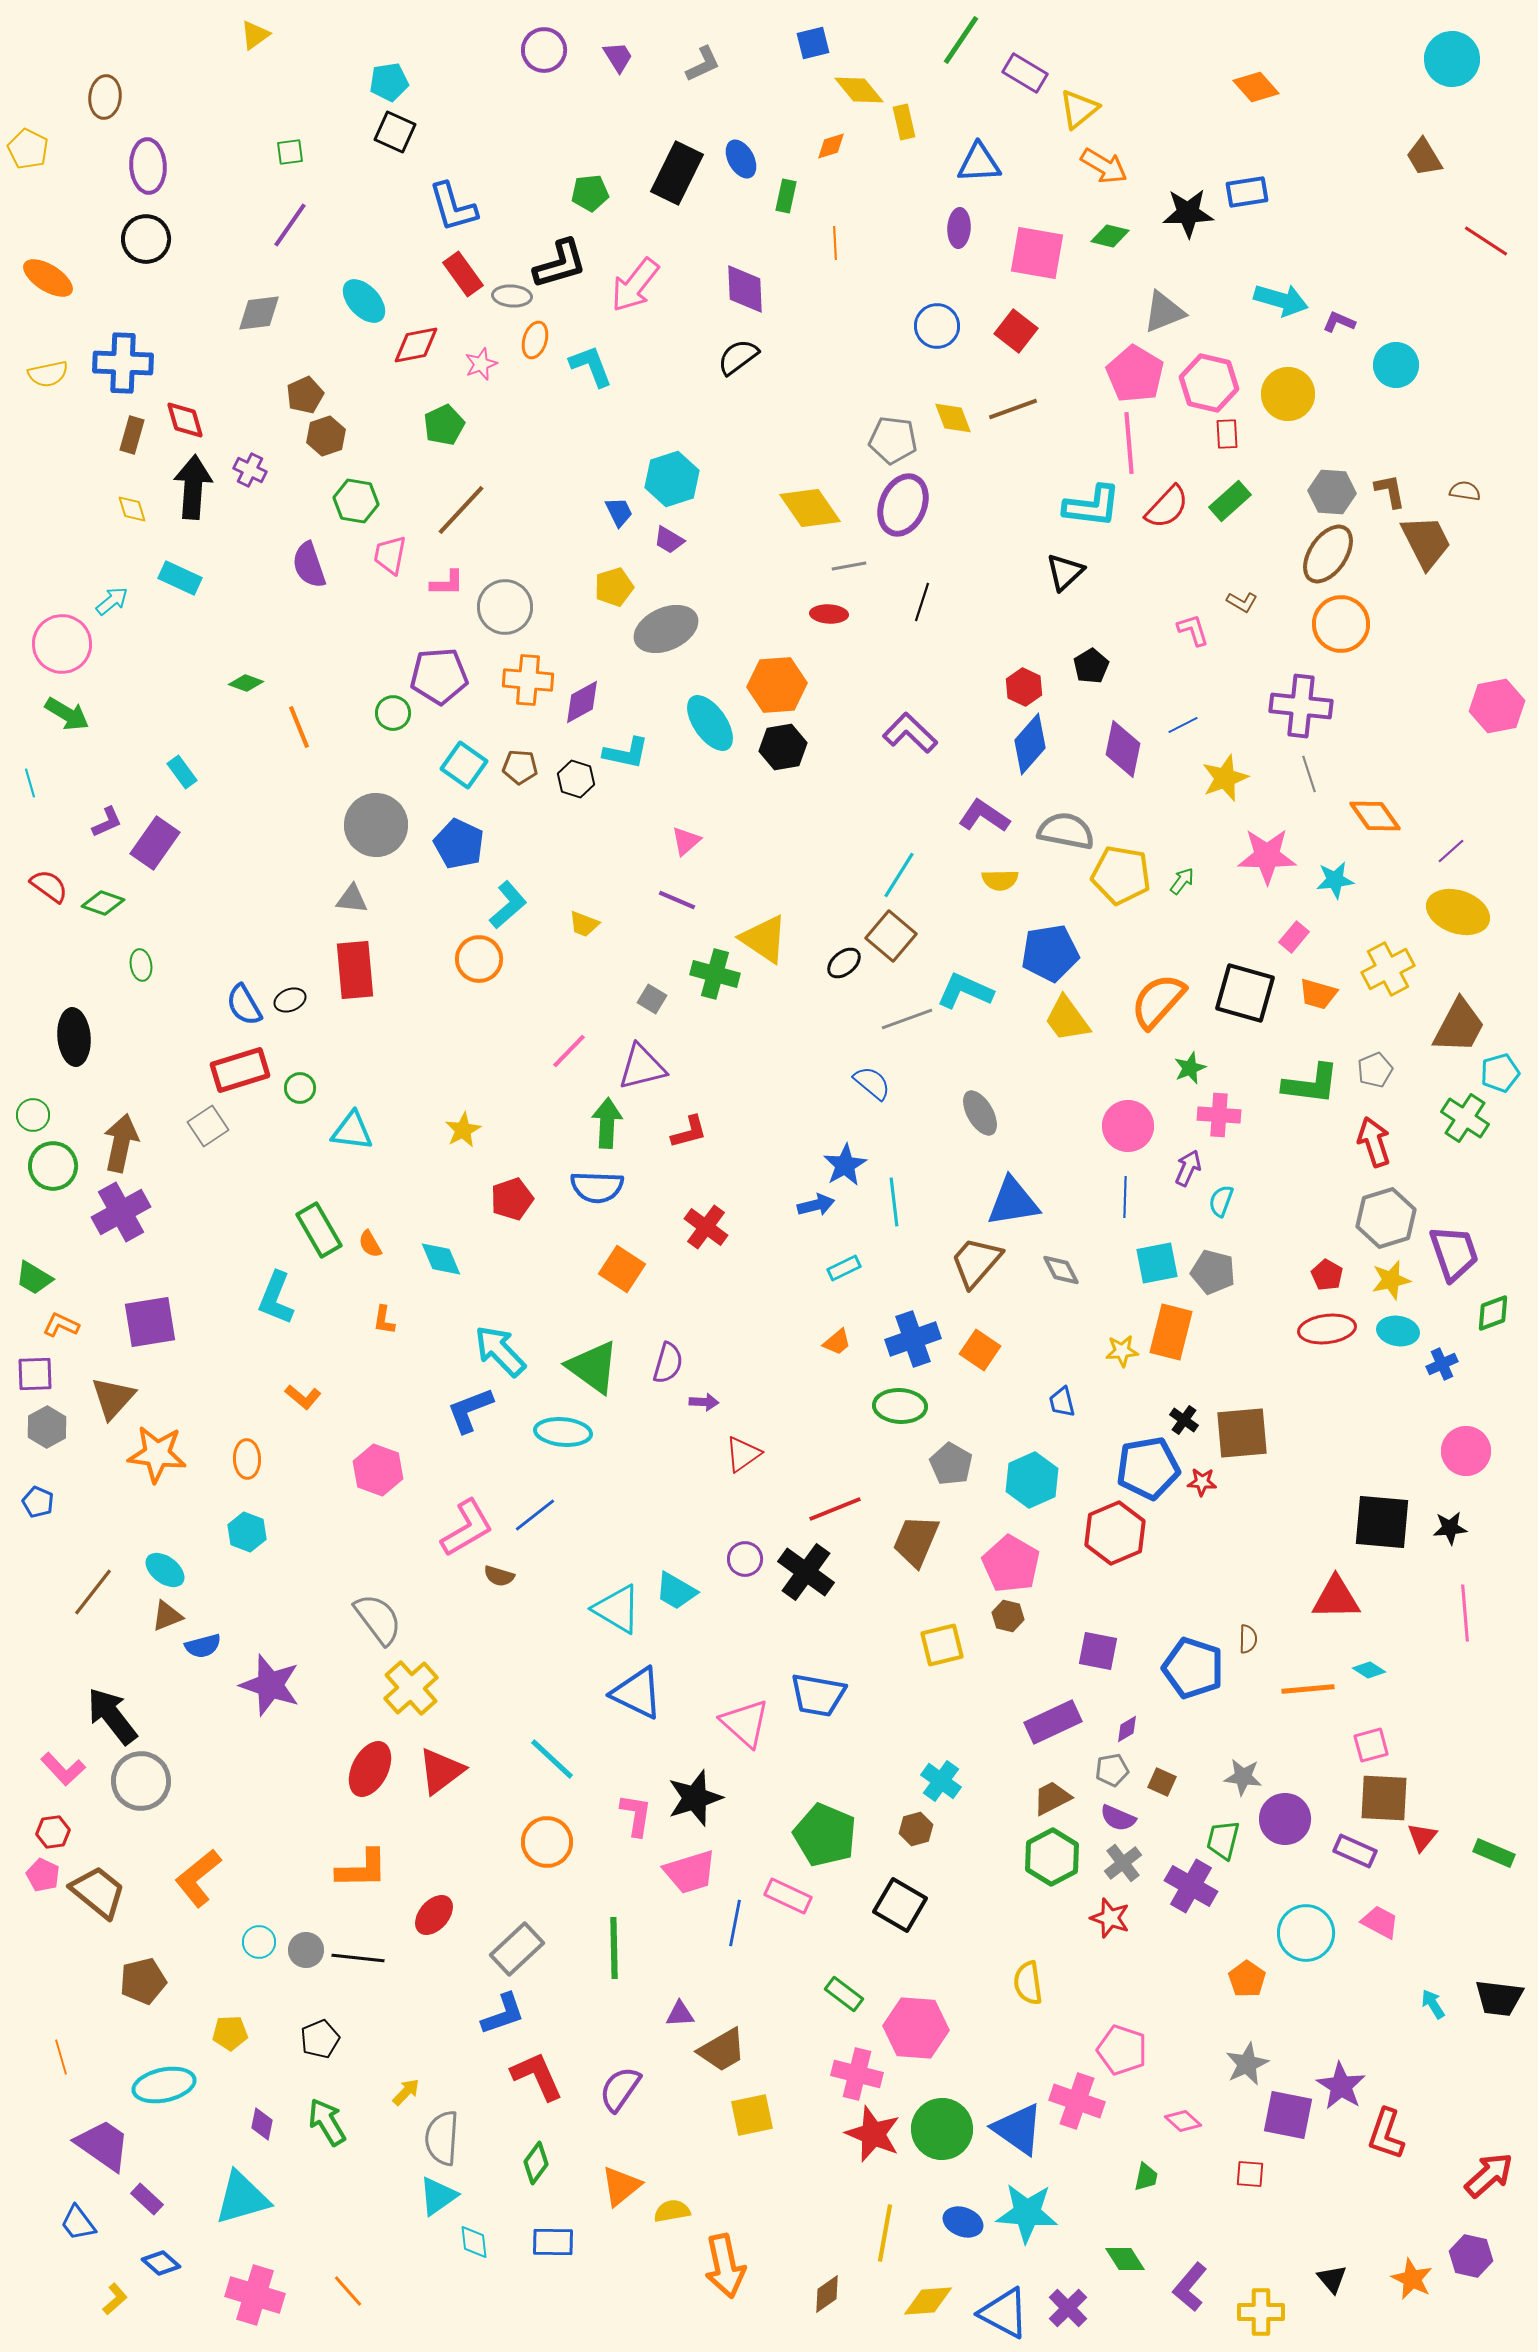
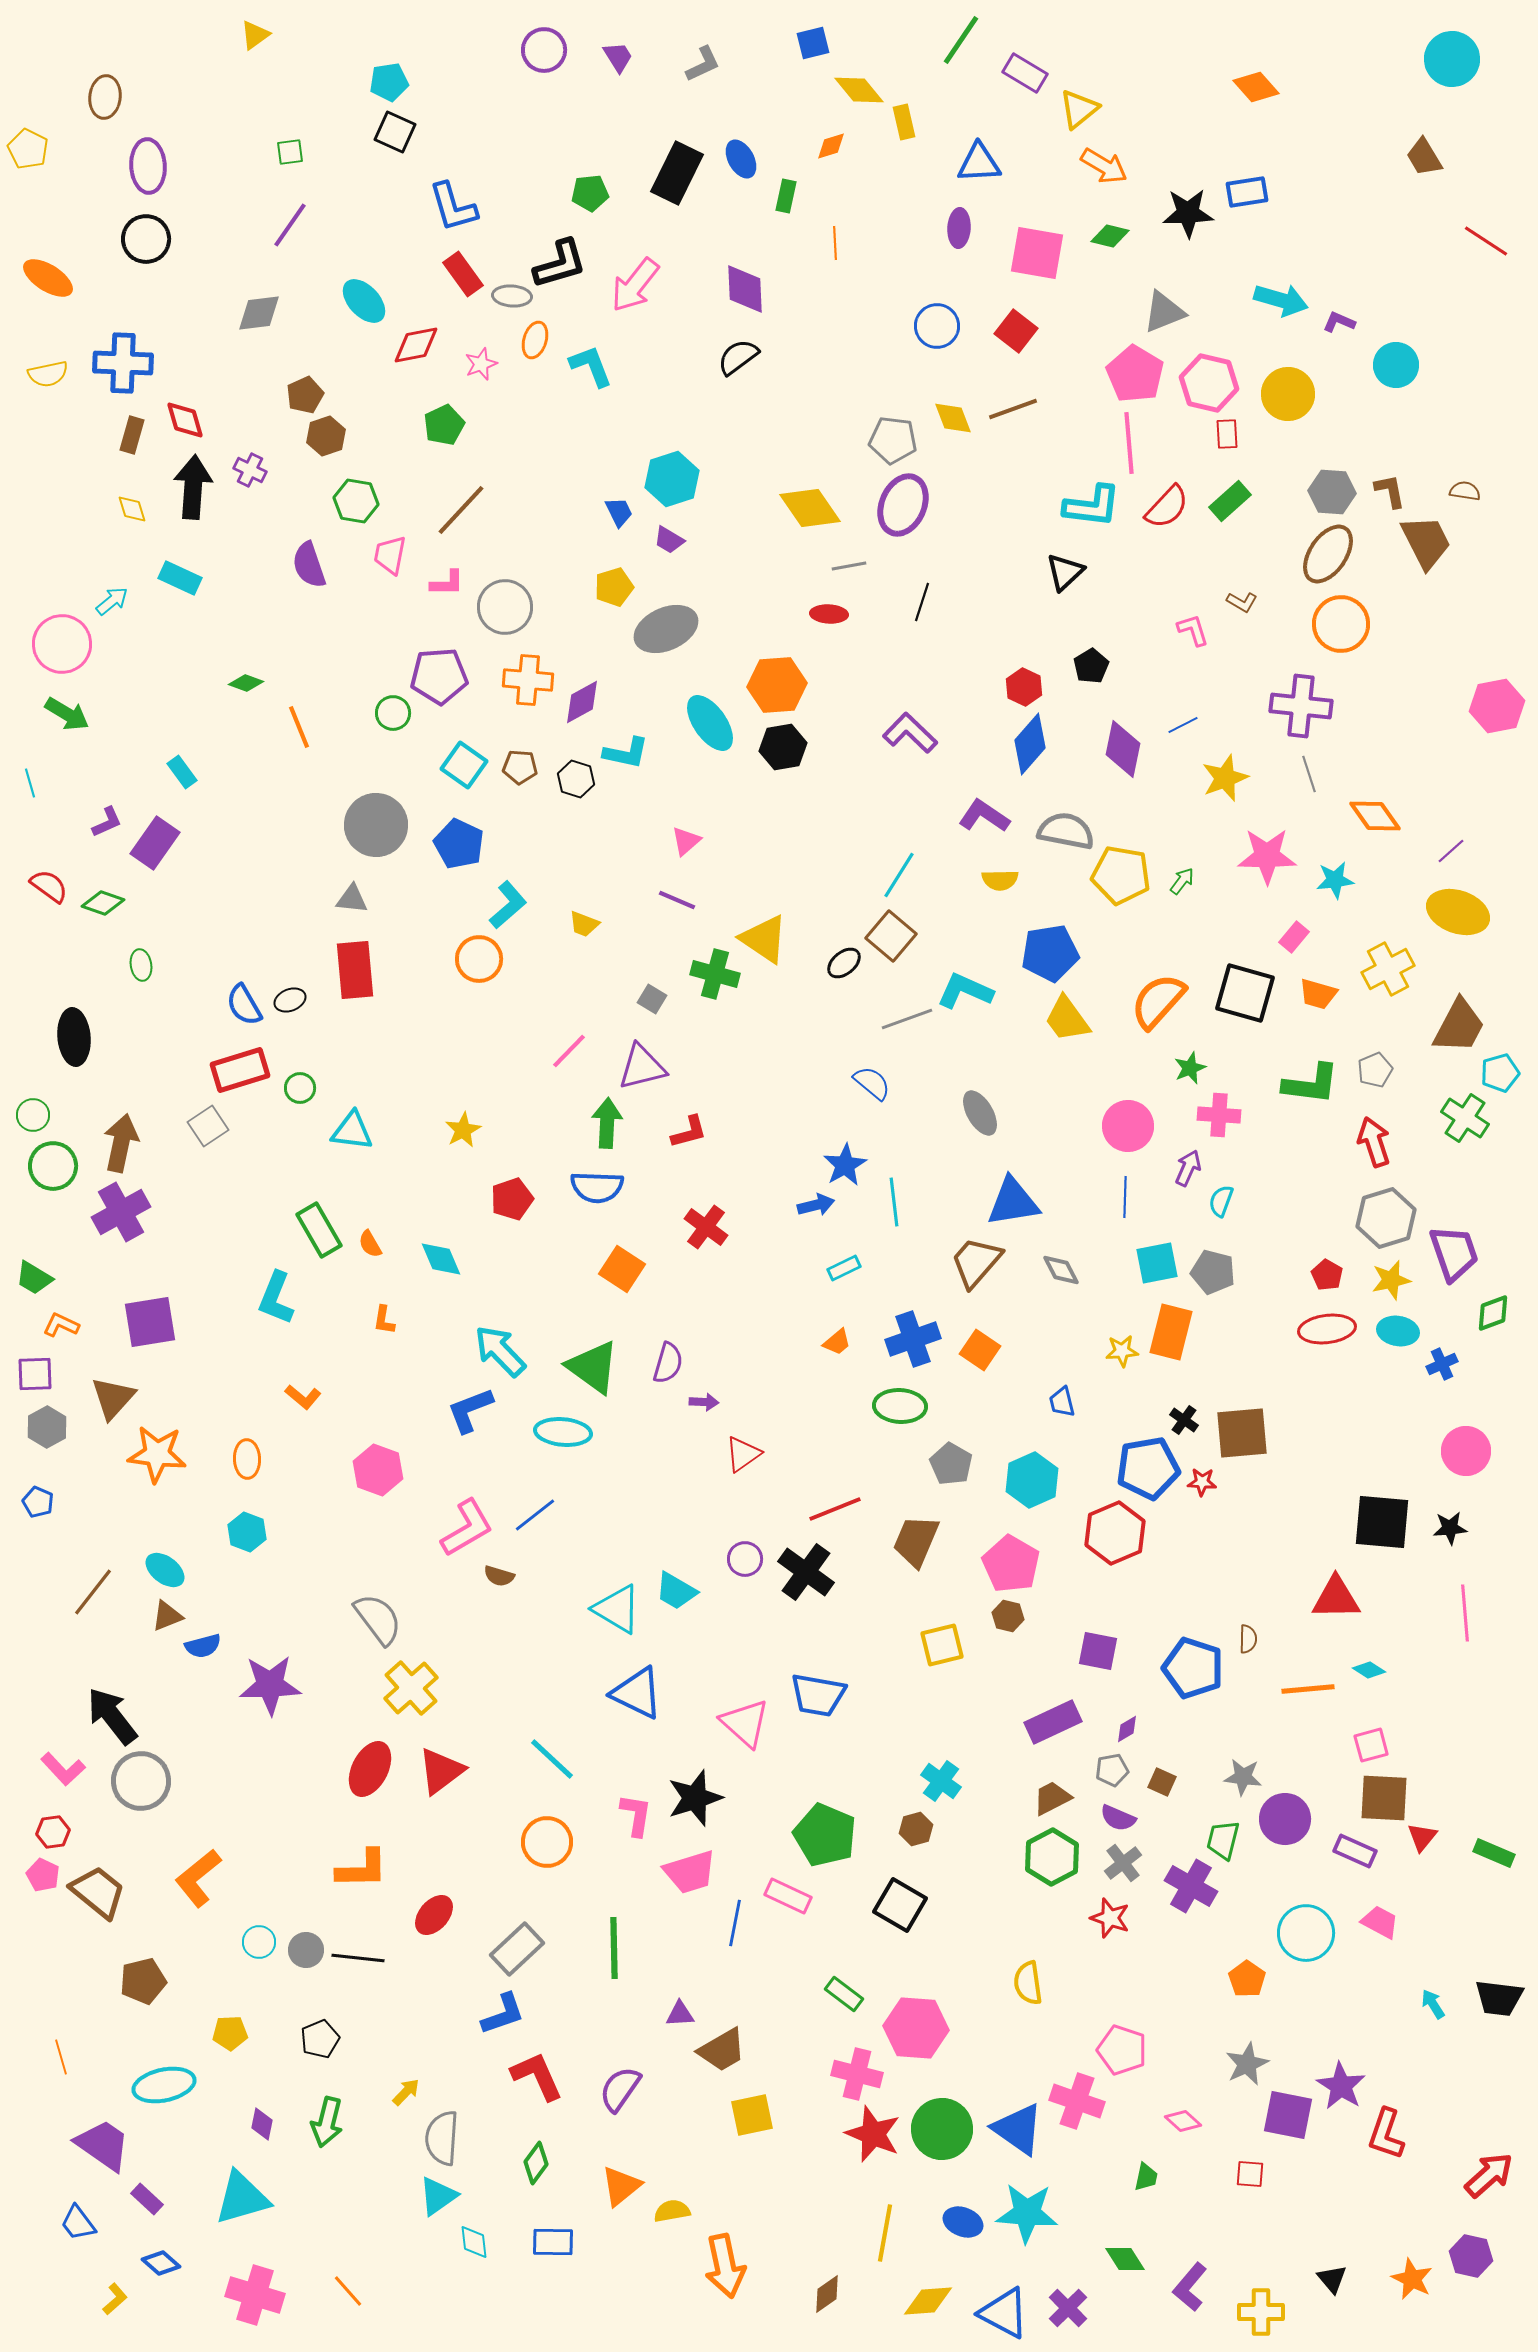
purple star at (270, 1685): rotated 20 degrees counterclockwise
green arrow at (327, 2122): rotated 135 degrees counterclockwise
